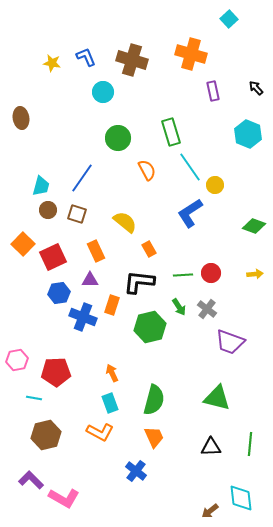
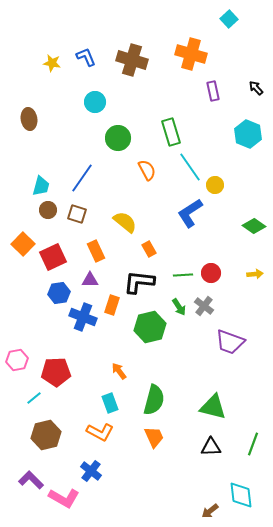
cyan circle at (103, 92): moved 8 px left, 10 px down
brown ellipse at (21, 118): moved 8 px right, 1 px down
green diamond at (254, 226): rotated 15 degrees clockwise
gray cross at (207, 309): moved 3 px left, 3 px up
orange arrow at (112, 373): moved 7 px right, 2 px up; rotated 12 degrees counterclockwise
cyan line at (34, 398): rotated 49 degrees counterclockwise
green triangle at (217, 398): moved 4 px left, 9 px down
green line at (250, 444): moved 3 px right; rotated 15 degrees clockwise
blue cross at (136, 471): moved 45 px left
cyan diamond at (241, 498): moved 3 px up
